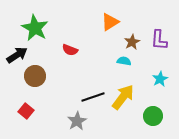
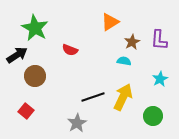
yellow arrow: rotated 12 degrees counterclockwise
gray star: moved 2 px down
